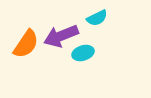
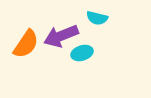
cyan semicircle: rotated 40 degrees clockwise
cyan ellipse: moved 1 px left
